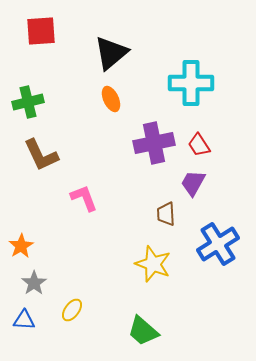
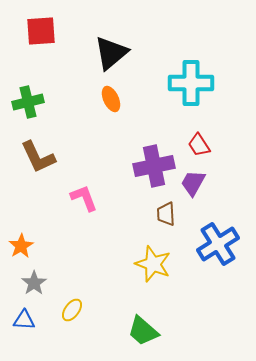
purple cross: moved 23 px down
brown L-shape: moved 3 px left, 2 px down
